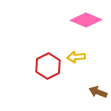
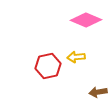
red hexagon: rotated 15 degrees clockwise
brown arrow: rotated 30 degrees counterclockwise
